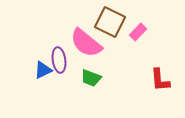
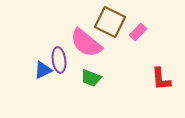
red L-shape: moved 1 px right, 1 px up
